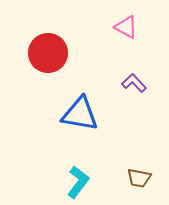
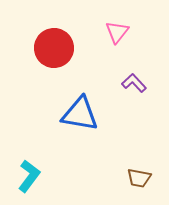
pink triangle: moved 9 px left, 5 px down; rotated 40 degrees clockwise
red circle: moved 6 px right, 5 px up
cyan L-shape: moved 49 px left, 6 px up
